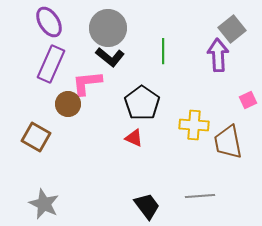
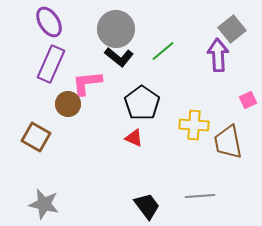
gray circle: moved 8 px right, 1 px down
green line: rotated 50 degrees clockwise
black L-shape: moved 9 px right
gray star: rotated 12 degrees counterclockwise
